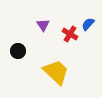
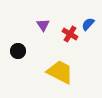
yellow trapezoid: moved 4 px right; rotated 16 degrees counterclockwise
